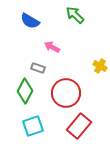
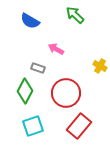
pink arrow: moved 4 px right, 2 px down
